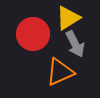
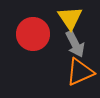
yellow triangle: moved 2 px right; rotated 32 degrees counterclockwise
orange triangle: moved 20 px right
